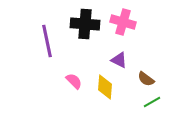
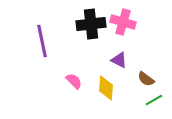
black cross: moved 6 px right; rotated 12 degrees counterclockwise
purple line: moved 5 px left
yellow diamond: moved 1 px right, 1 px down
green line: moved 2 px right, 2 px up
